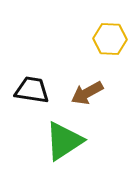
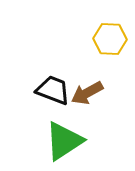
black trapezoid: moved 21 px right; rotated 12 degrees clockwise
